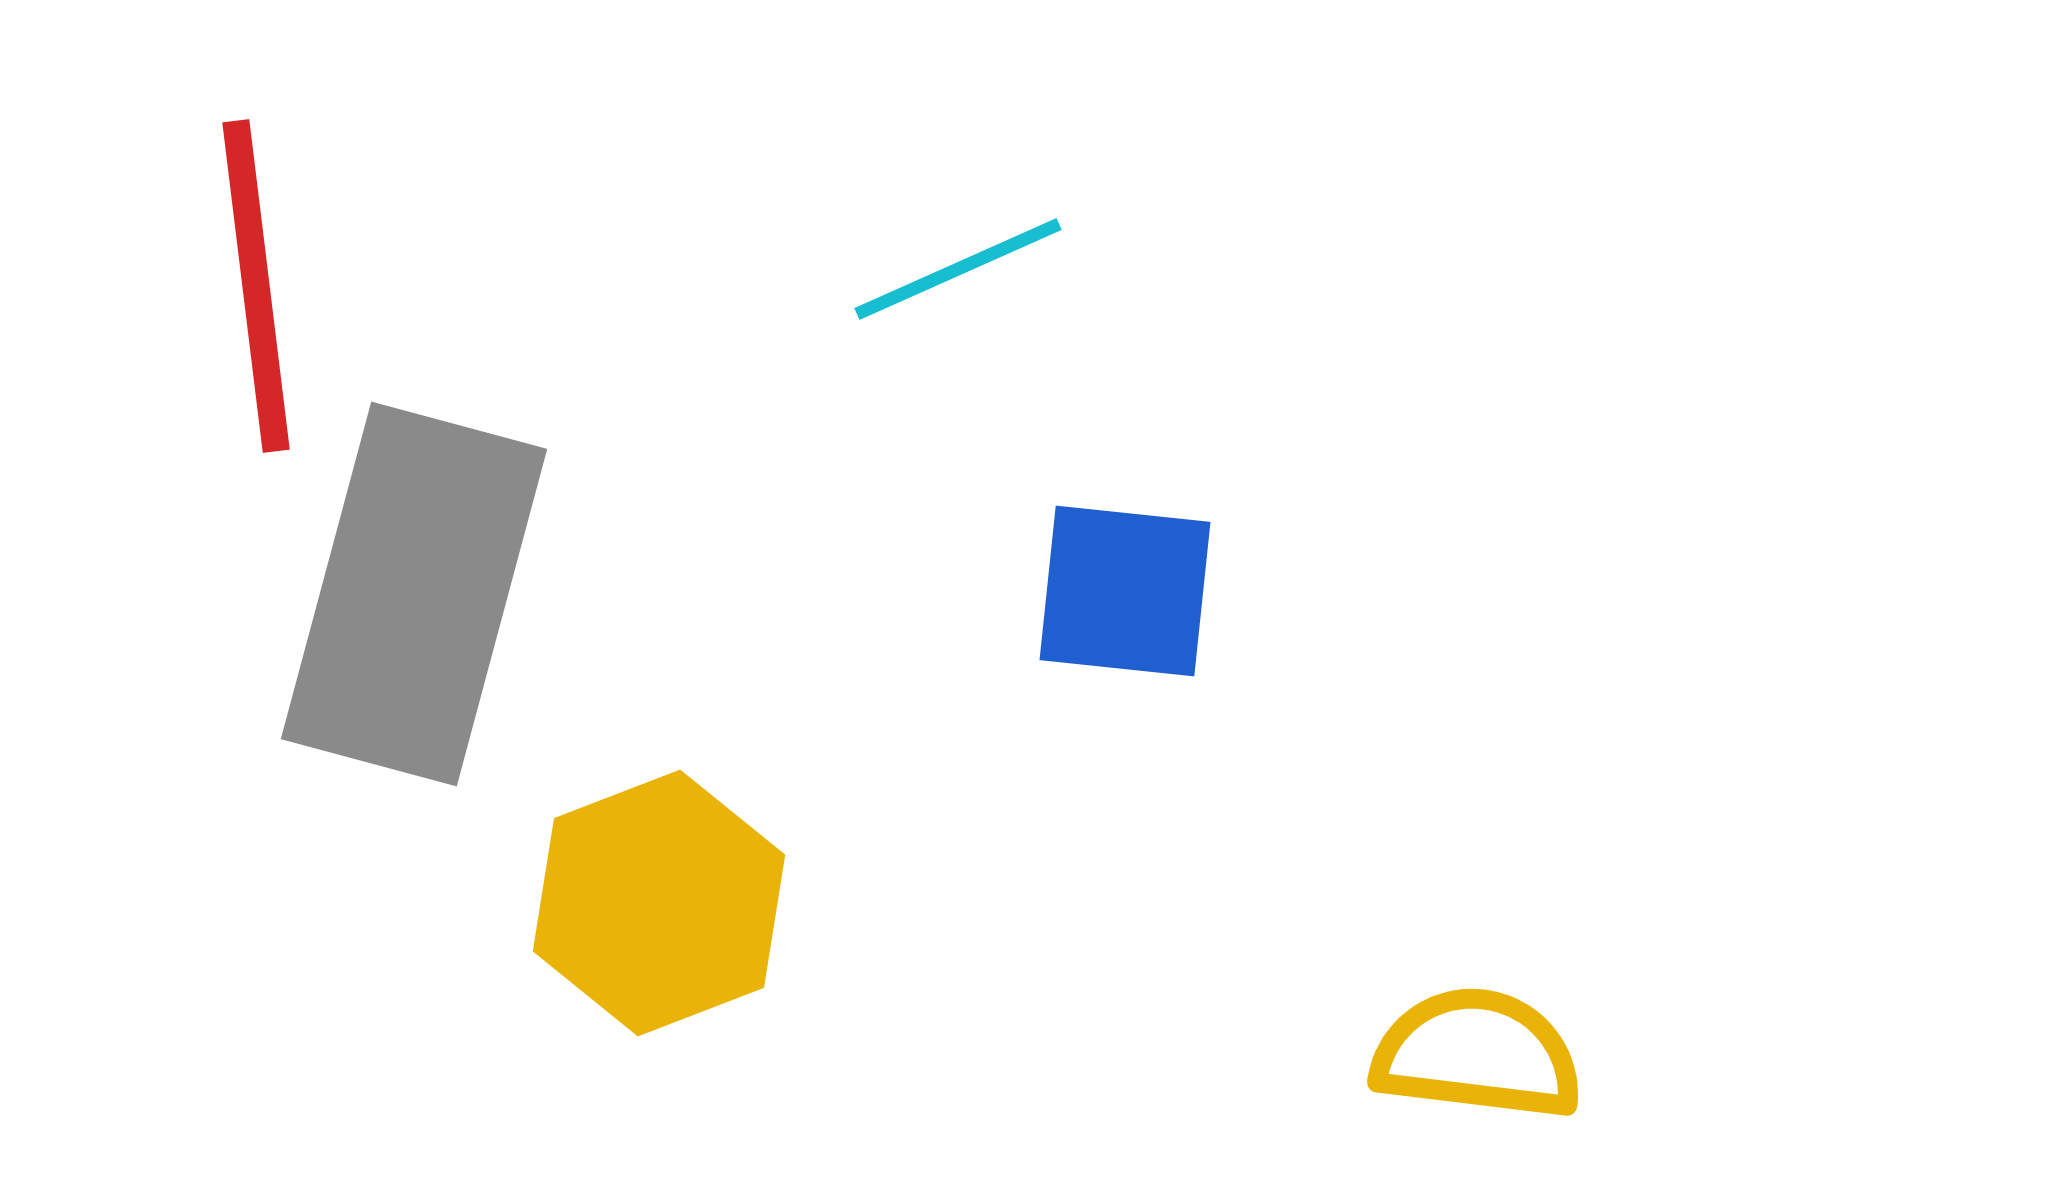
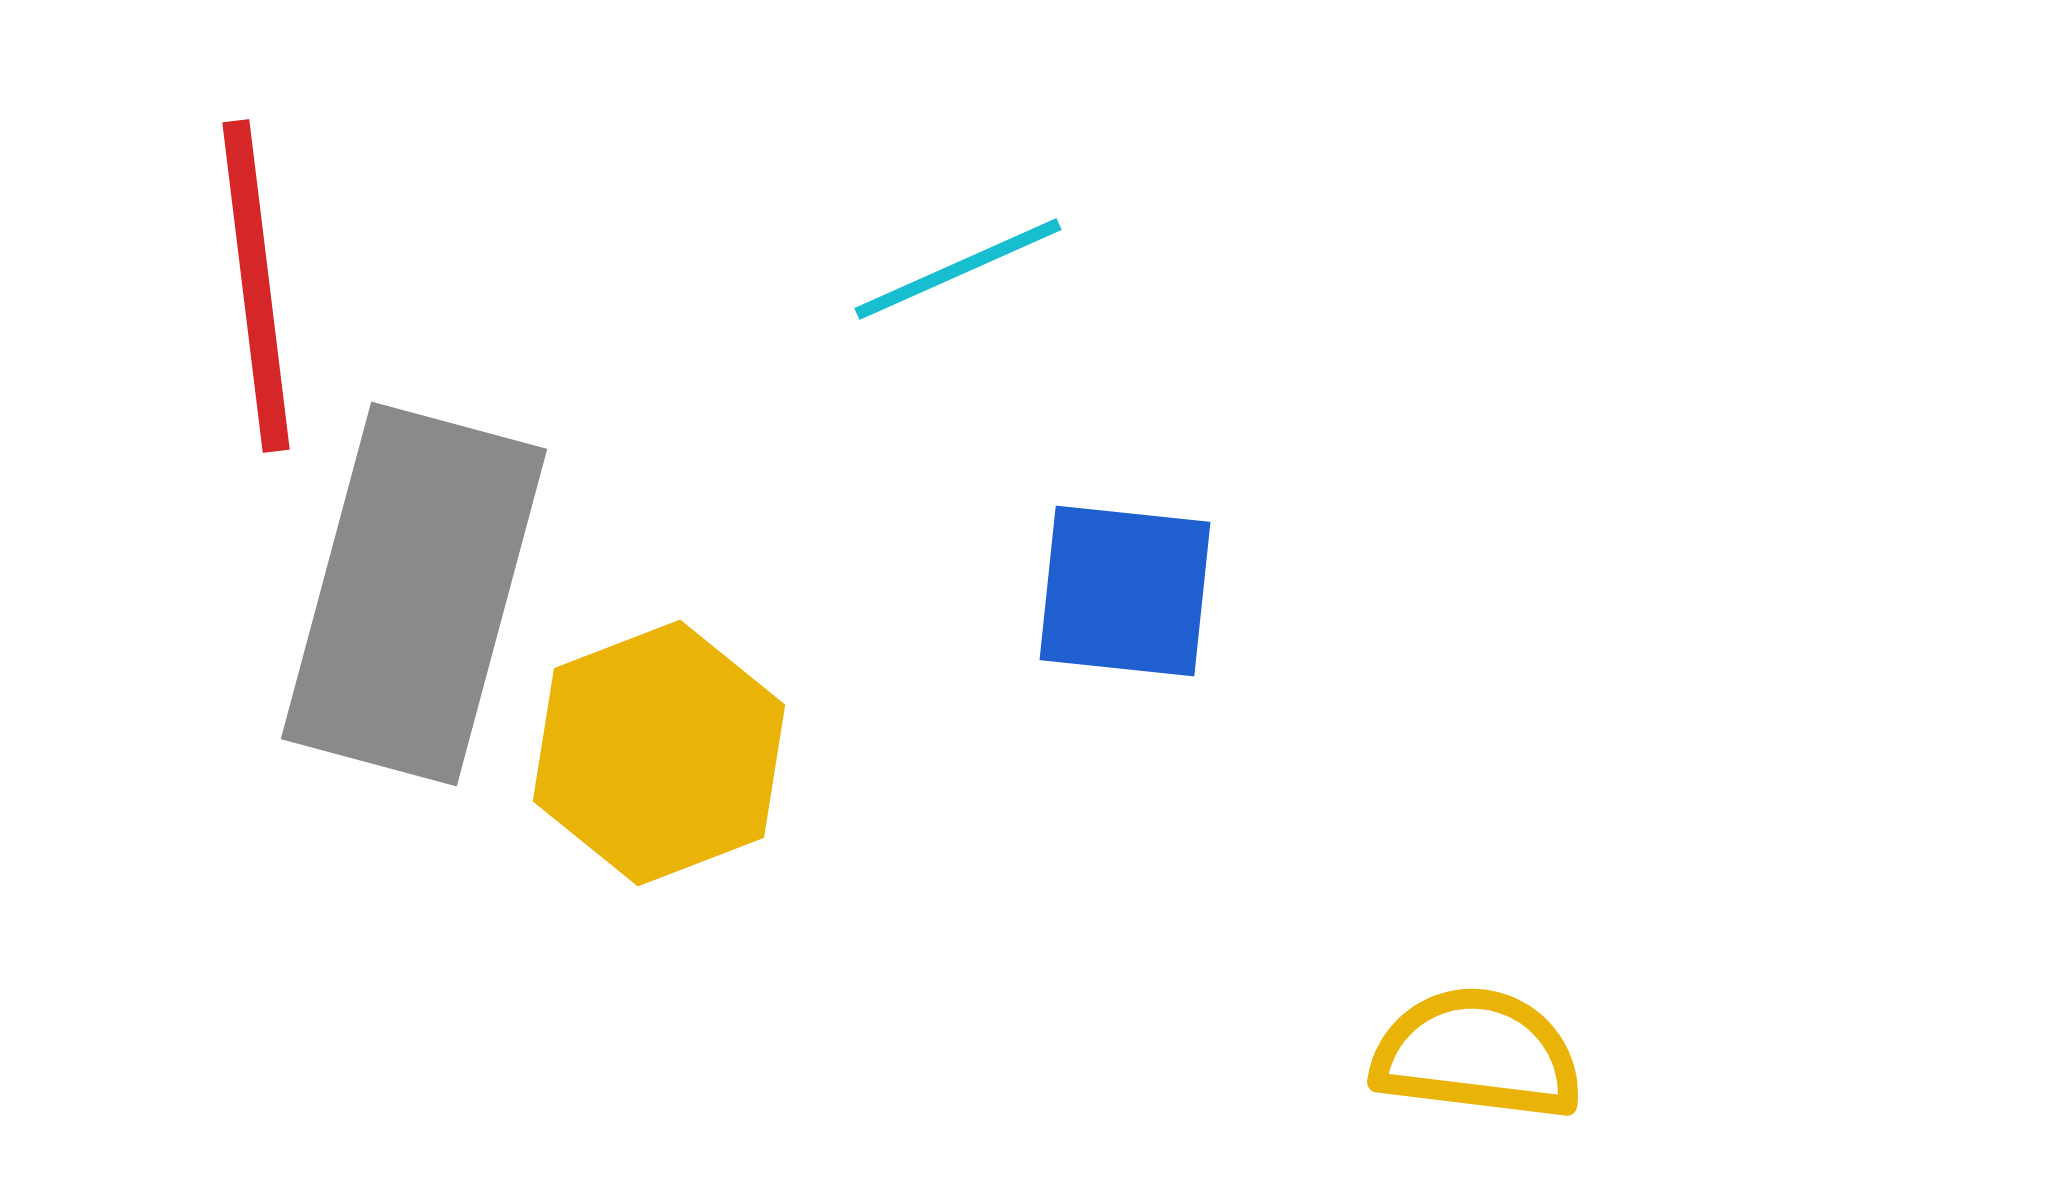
yellow hexagon: moved 150 px up
